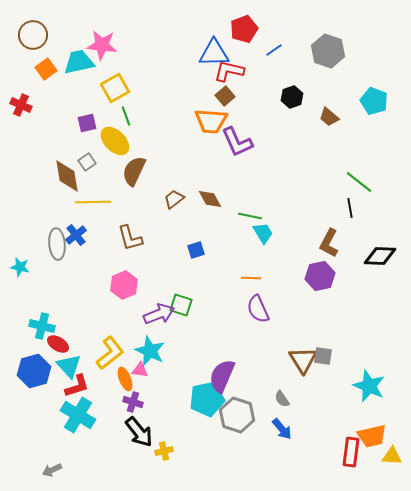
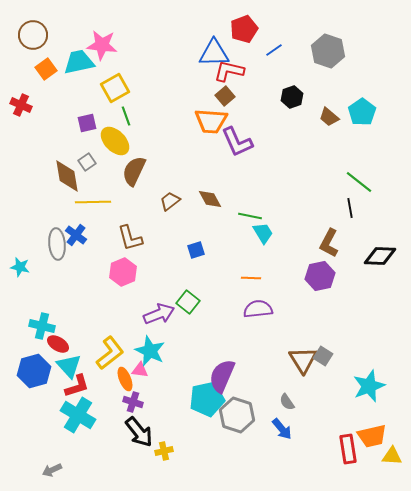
cyan pentagon at (374, 101): moved 12 px left, 11 px down; rotated 16 degrees clockwise
brown trapezoid at (174, 199): moved 4 px left, 2 px down
blue cross at (76, 235): rotated 15 degrees counterclockwise
pink hexagon at (124, 285): moved 1 px left, 13 px up
green square at (181, 305): moved 7 px right, 3 px up; rotated 20 degrees clockwise
purple semicircle at (258, 309): rotated 108 degrees clockwise
gray square at (323, 356): rotated 24 degrees clockwise
cyan star at (369, 386): rotated 28 degrees clockwise
gray semicircle at (282, 399): moved 5 px right, 3 px down
red rectangle at (351, 452): moved 3 px left, 3 px up; rotated 16 degrees counterclockwise
